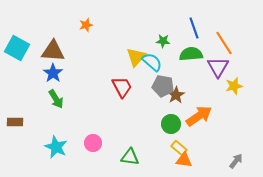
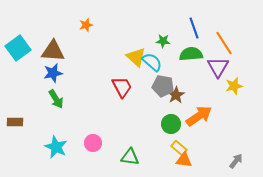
cyan square: moved 1 px right; rotated 25 degrees clockwise
yellow triangle: rotated 30 degrees counterclockwise
blue star: rotated 24 degrees clockwise
